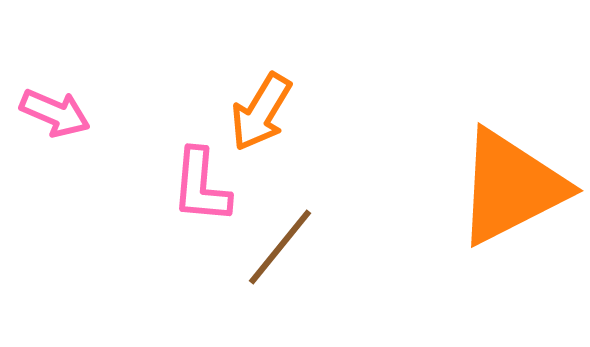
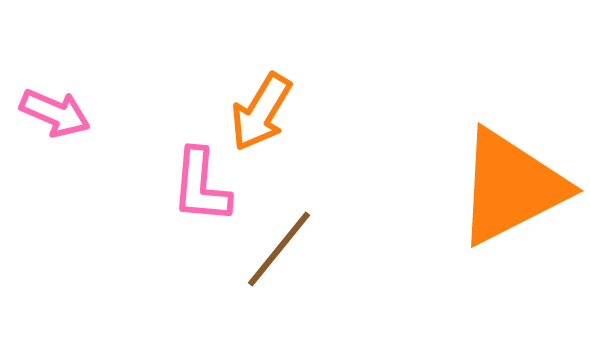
brown line: moved 1 px left, 2 px down
